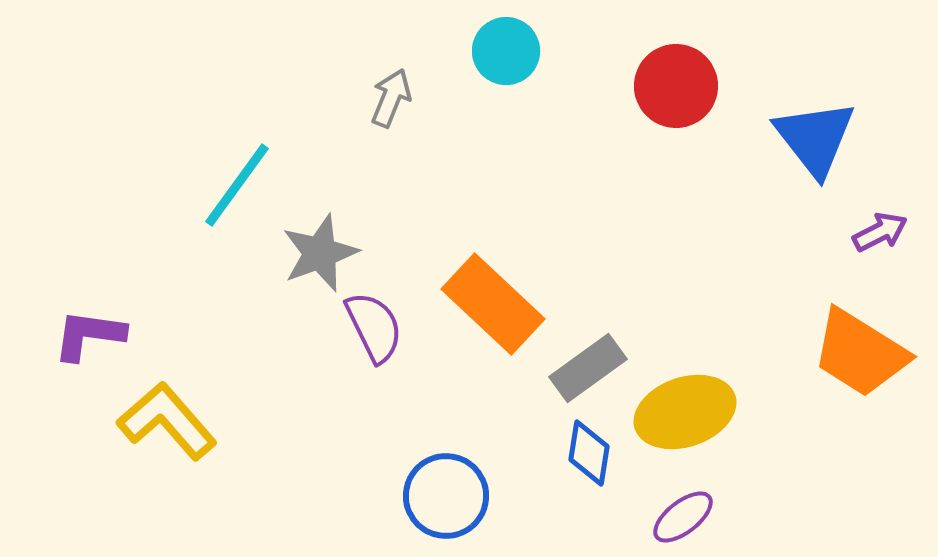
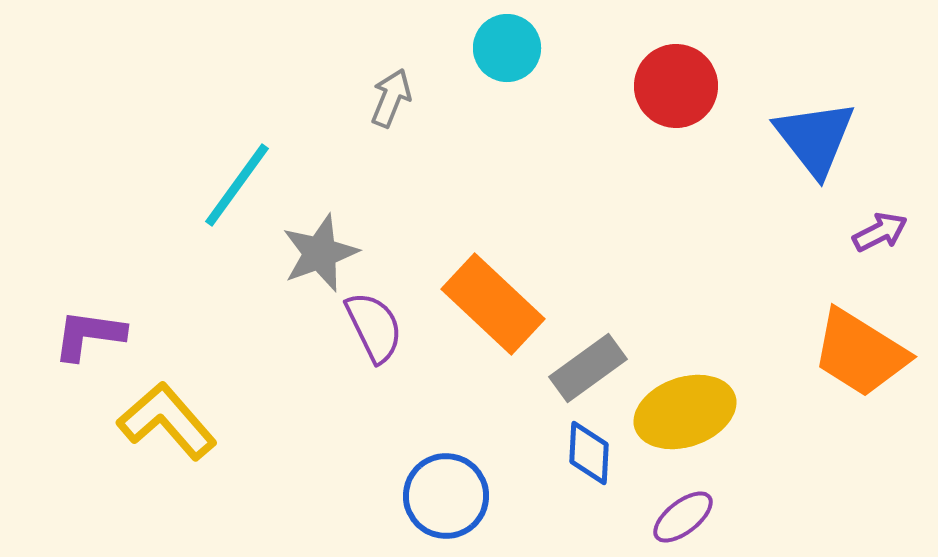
cyan circle: moved 1 px right, 3 px up
blue diamond: rotated 6 degrees counterclockwise
